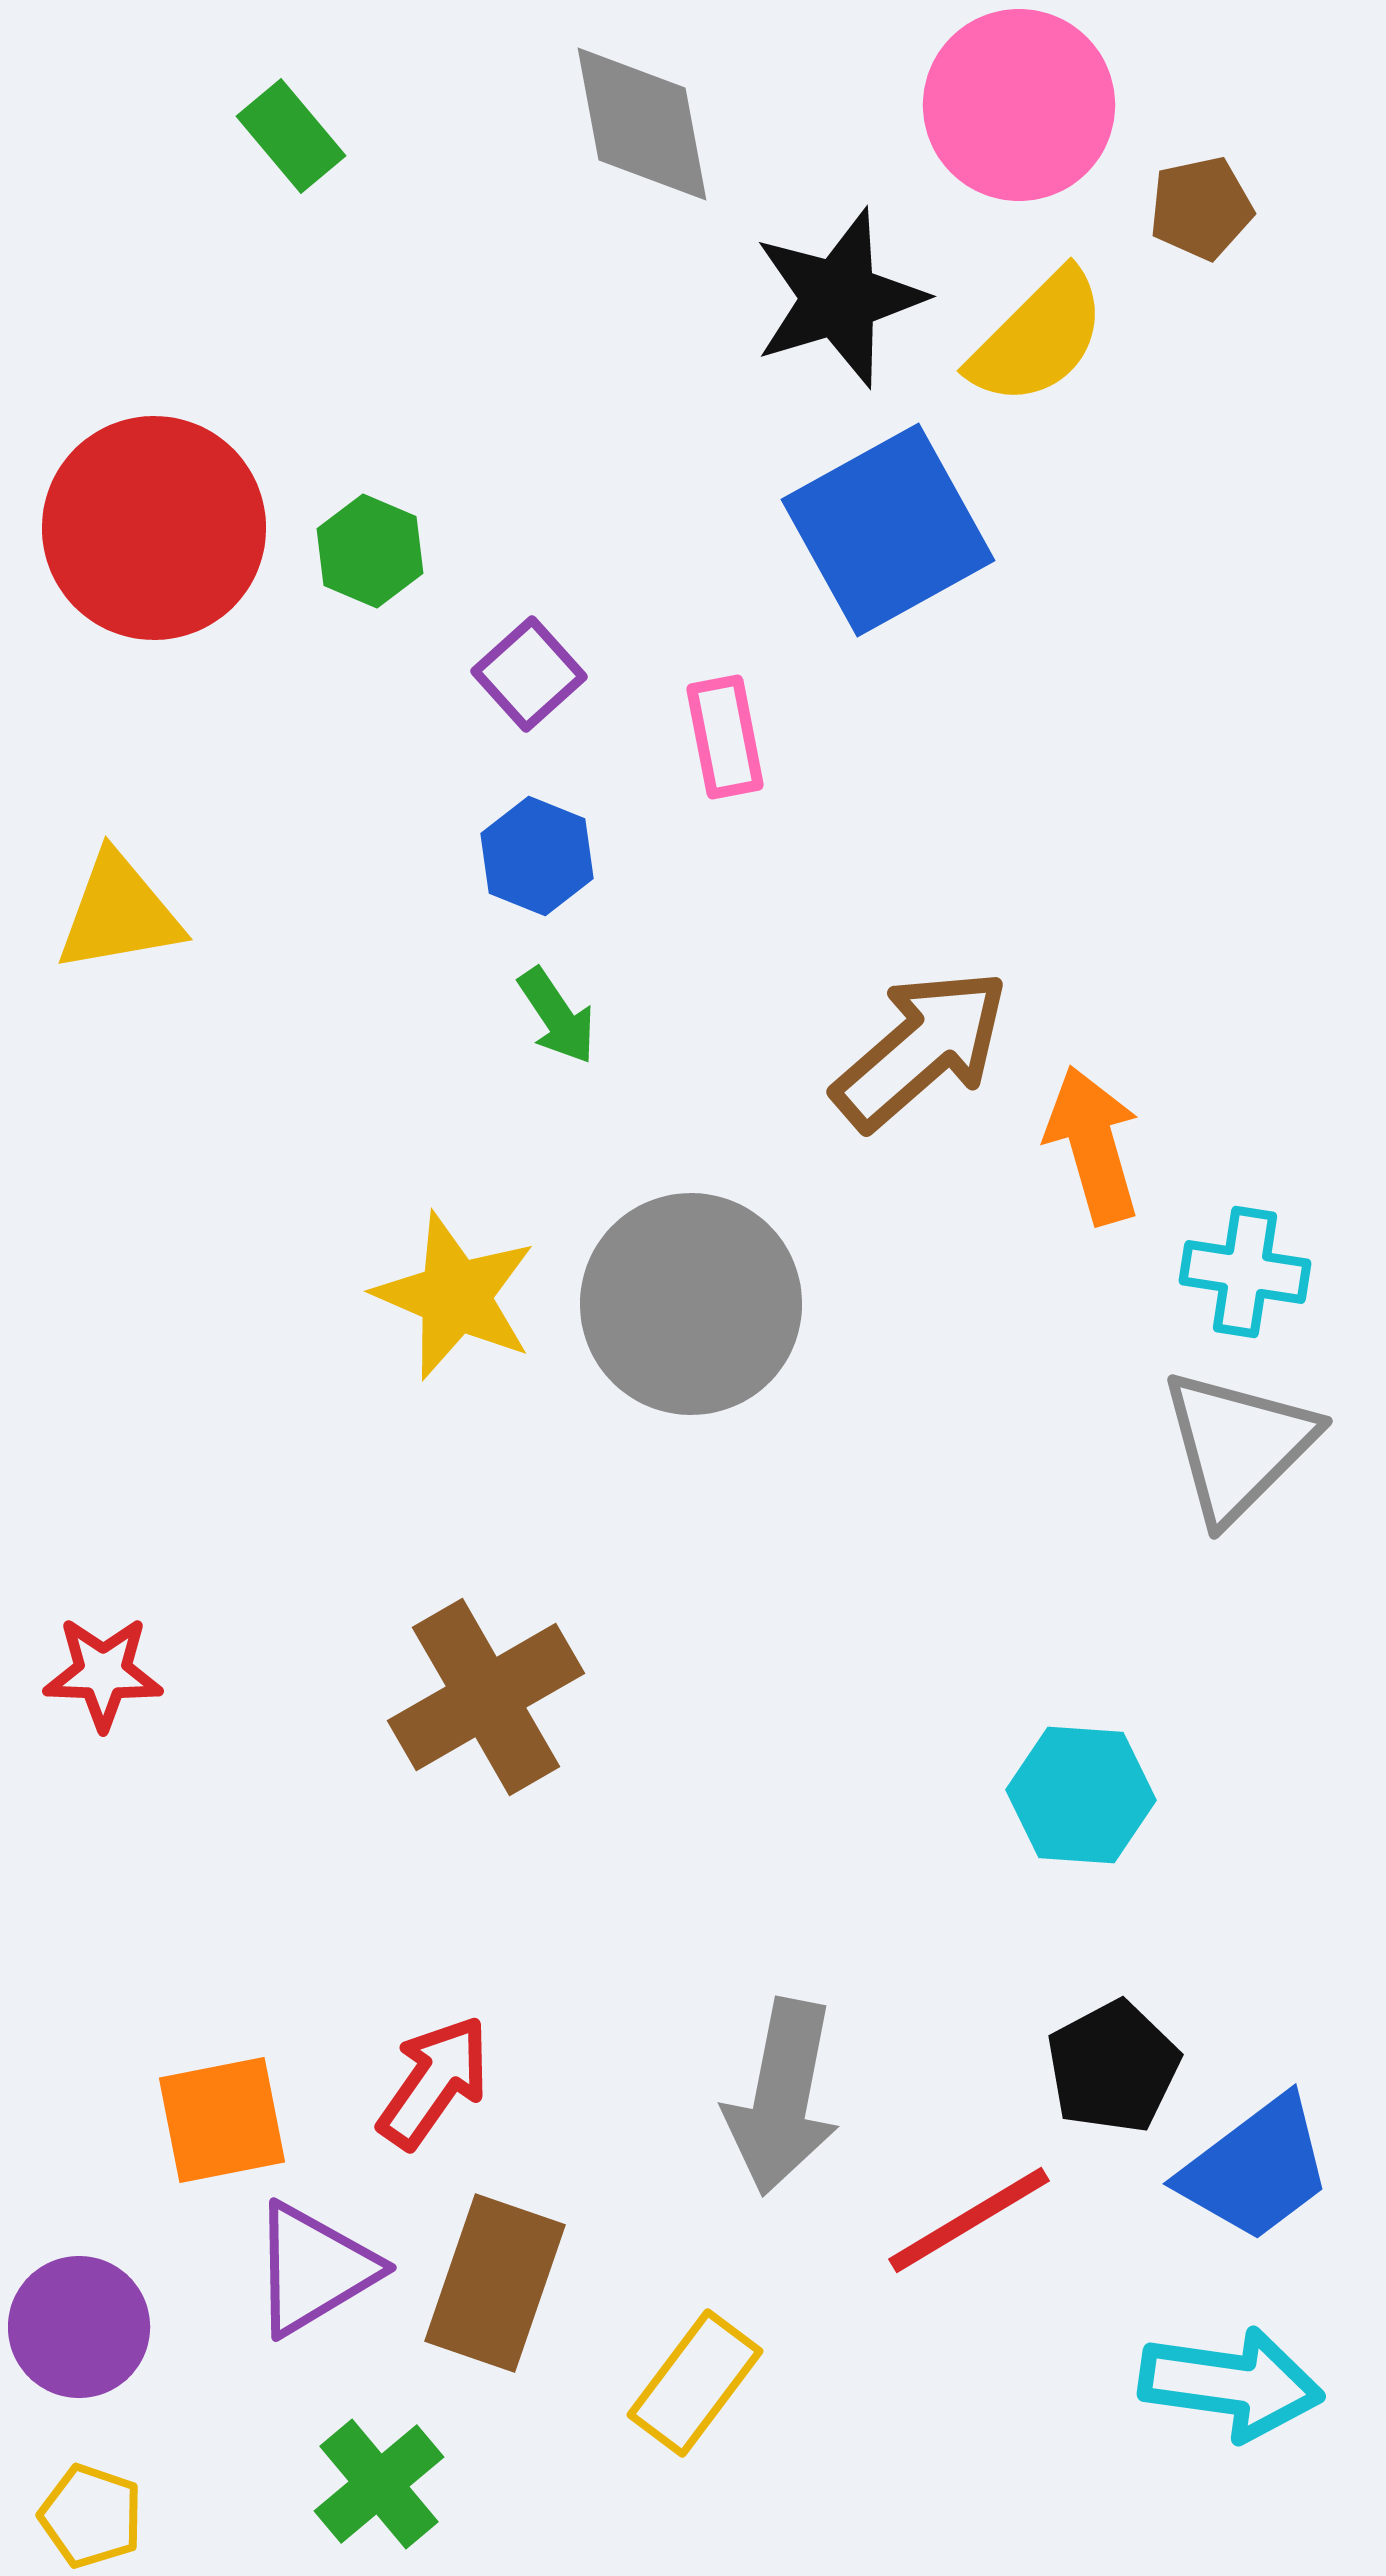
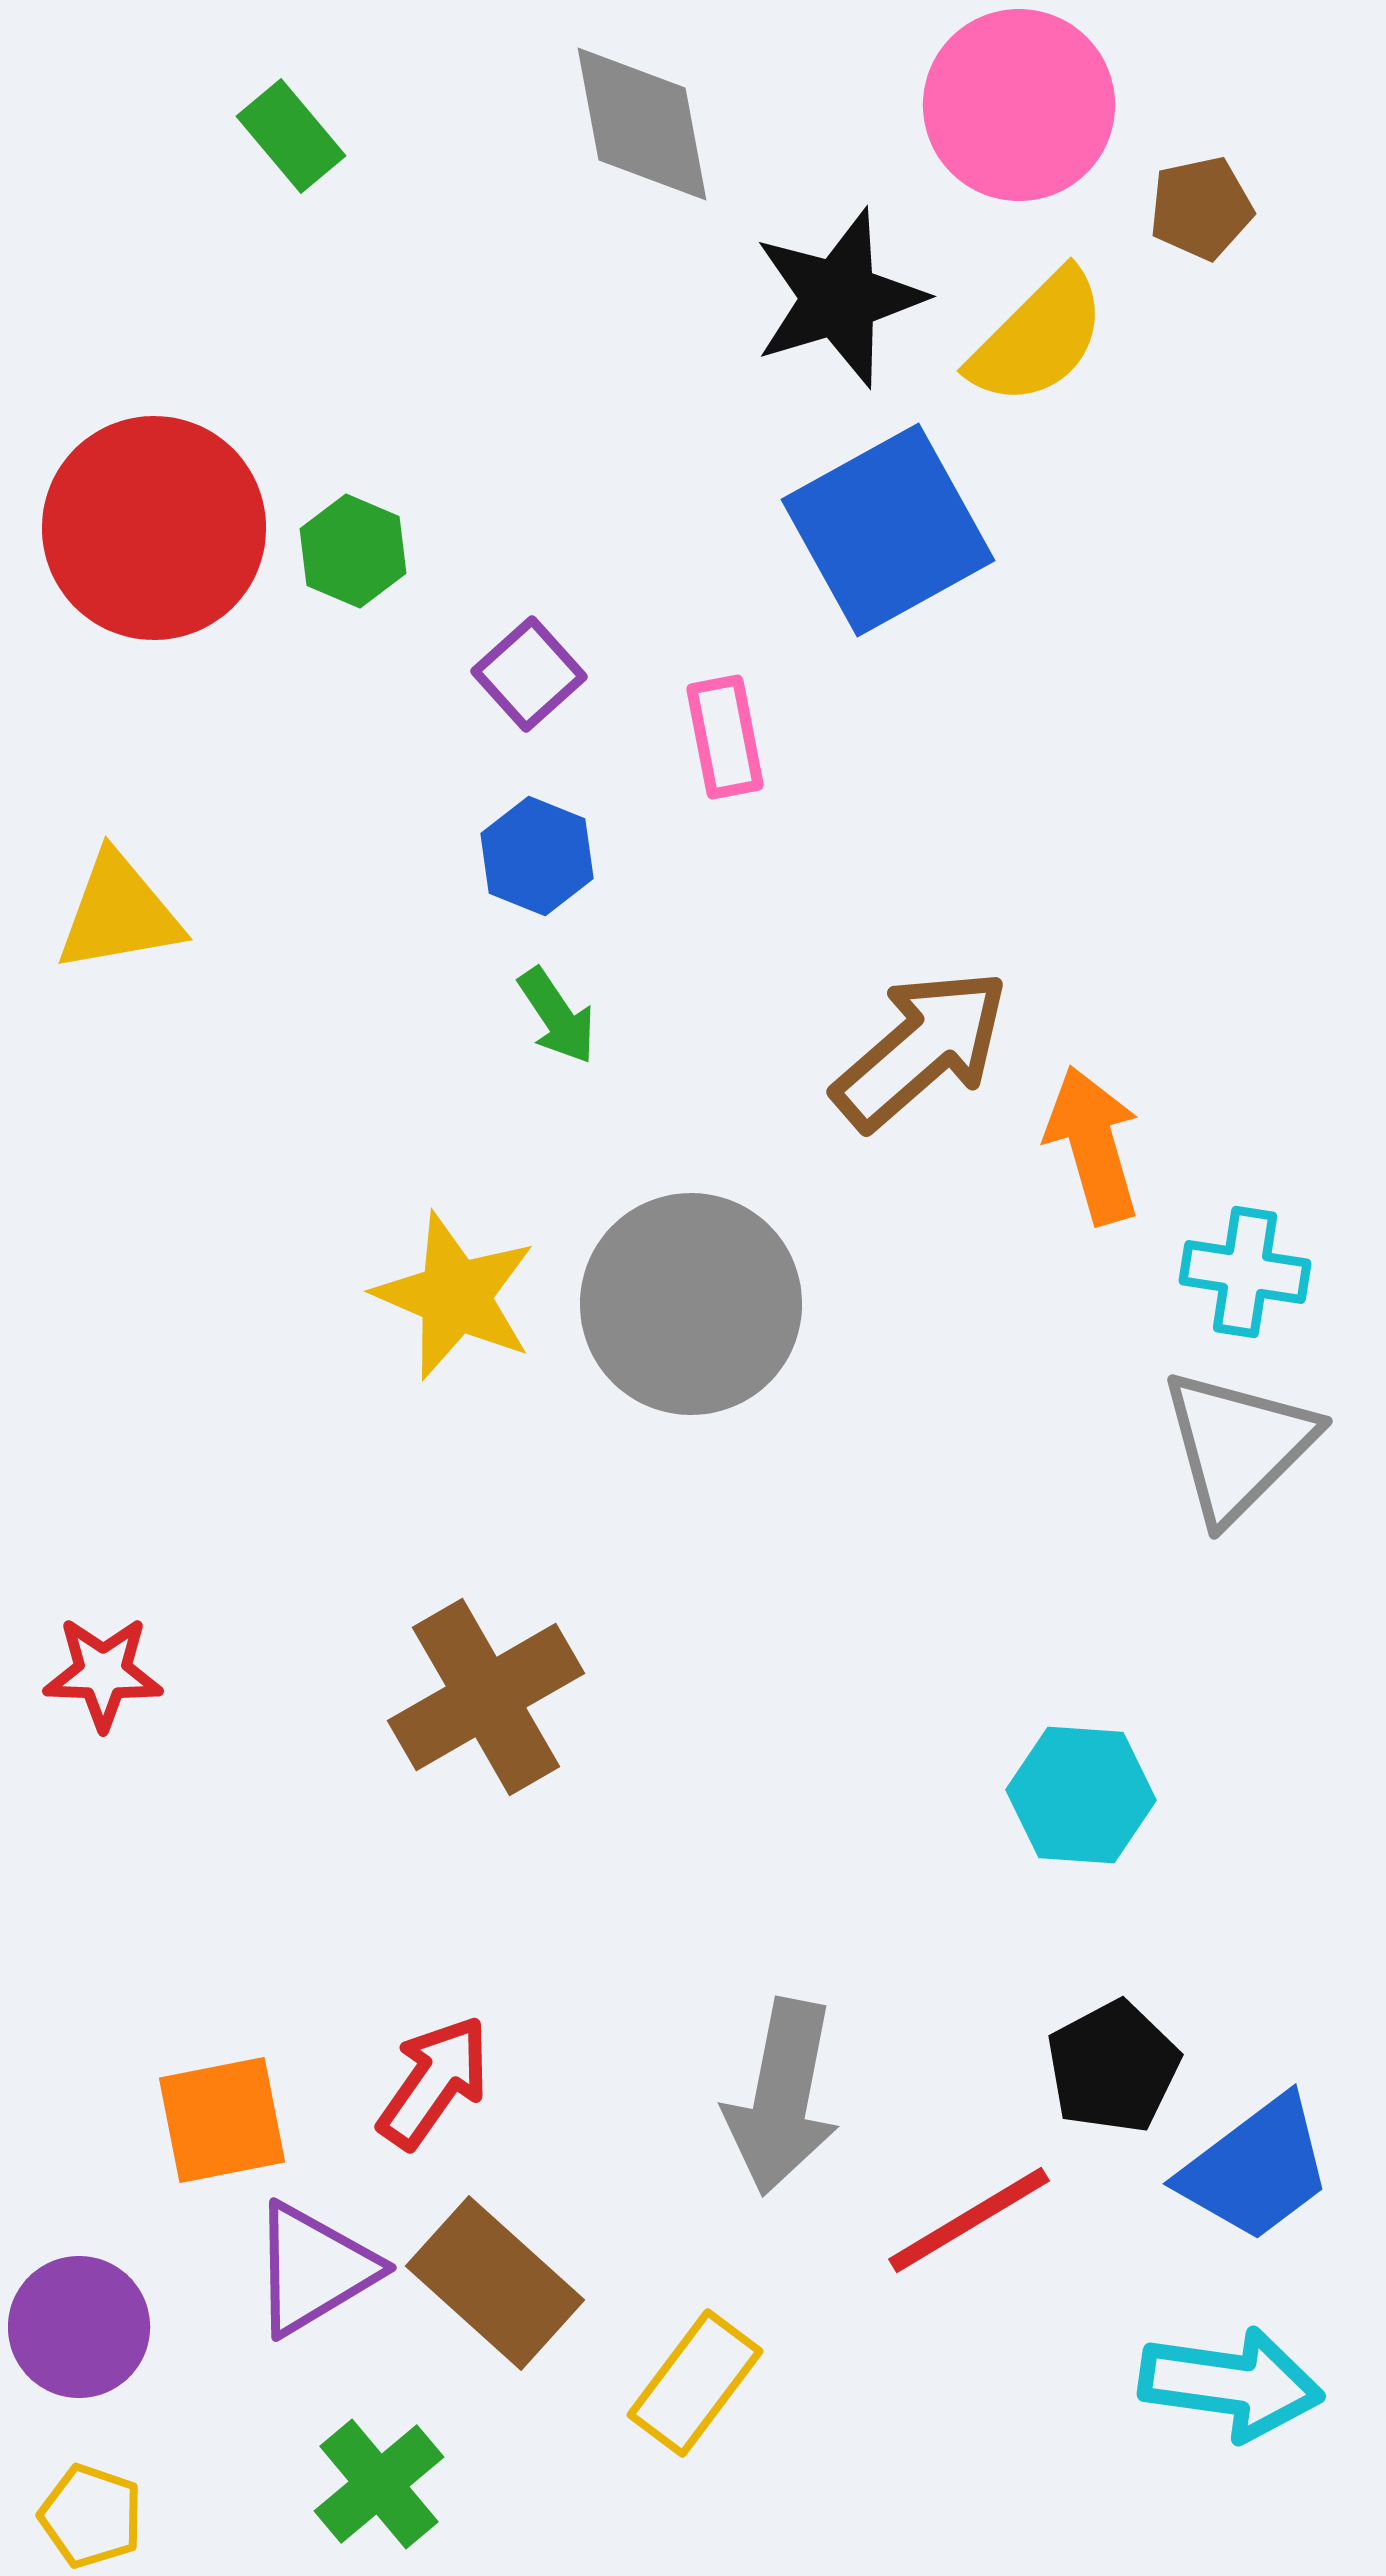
green hexagon: moved 17 px left
brown rectangle: rotated 67 degrees counterclockwise
